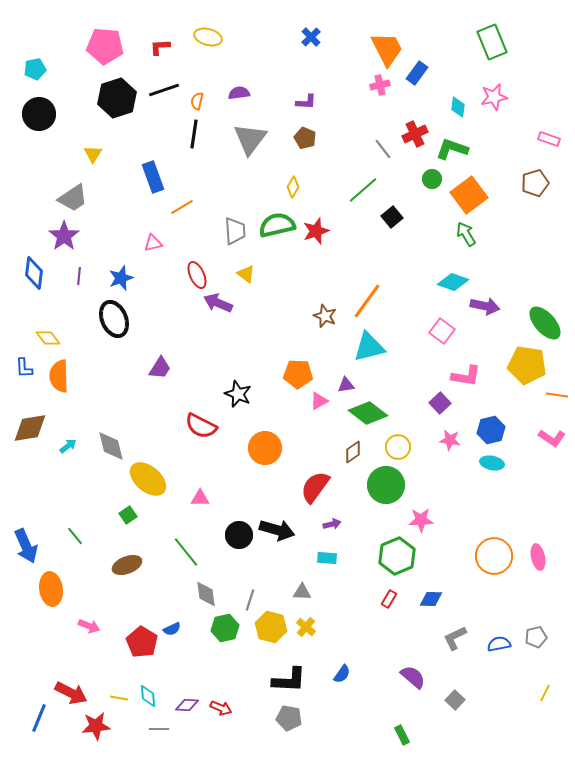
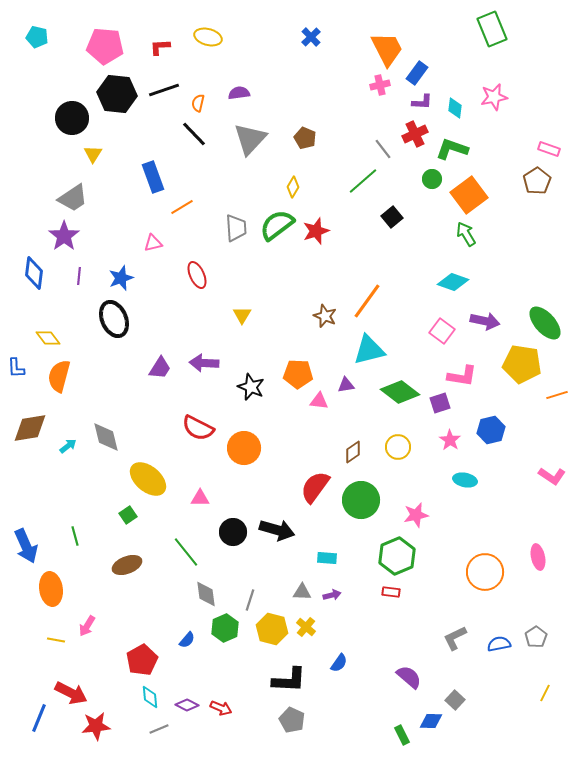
green rectangle at (492, 42): moved 13 px up
cyan pentagon at (35, 69): moved 2 px right, 32 px up; rotated 25 degrees clockwise
black hexagon at (117, 98): moved 4 px up; rotated 24 degrees clockwise
orange semicircle at (197, 101): moved 1 px right, 2 px down
purple L-shape at (306, 102): moved 116 px right
cyan diamond at (458, 107): moved 3 px left, 1 px down
black circle at (39, 114): moved 33 px right, 4 px down
black line at (194, 134): rotated 52 degrees counterclockwise
gray triangle at (250, 139): rotated 6 degrees clockwise
pink rectangle at (549, 139): moved 10 px down
brown pentagon at (535, 183): moved 2 px right, 2 px up; rotated 16 degrees counterclockwise
green line at (363, 190): moved 9 px up
green semicircle at (277, 225): rotated 24 degrees counterclockwise
gray trapezoid at (235, 231): moved 1 px right, 3 px up
yellow triangle at (246, 274): moved 4 px left, 41 px down; rotated 24 degrees clockwise
purple arrow at (218, 303): moved 14 px left, 60 px down; rotated 20 degrees counterclockwise
purple arrow at (485, 306): moved 15 px down
cyan triangle at (369, 347): moved 3 px down
yellow pentagon at (527, 365): moved 5 px left, 1 px up
blue L-shape at (24, 368): moved 8 px left
orange semicircle at (59, 376): rotated 16 degrees clockwise
pink L-shape at (466, 376): moved 4 px left
black star at (238, 394): moved 13 px right, 7 px up
orange line at (557, 395): rotated 25 degrees counterclockwise
pink triangle at (319, 401): rotated 36 degrees clockwise
purple square at (440, 403): rotated 25 degrees clockwise
green diamond at (368, 413): moved 32 px right, 21 px up
red semicircle at (201, 426): moved 3 px left, 2 px down
pink L-shape at (552, 438): moved 38 px down
pink star at (450, 440): rotated 25 degrees clockwise
gray diamond at (111, 446): moved 5 px left, 9 px up
orange circle at (265, 448): moved 21 px left
cyan ellipse at (492, 463): moved 27 px left, 17 px down
green circle at (386, 485): moved 25 px left, 15 px down
pink star at (421, 520): moved 5 px left, 5 px up; rotated 10 degrees counterclockwise
purple arrow at (332, 524): moved 71 px down
black circle at (239, 535): moved 6 px left, 3 px up
green line at (75, 536): rotated 24 degrees clockwise
orange circle at (494, 556): moved 9 px left, 16 px down
red rectangle at (389, 599): moved 2 px right, 7 px up; rotated 66 degrees clockwise
blue diamond at (431, 599): moved 122 px down
pink arrow at (89, 626): moved 2 px left; rotated 100 degrees clockwise
yellow hexagon at (271, 627): moved 1 px right, 2 px down
green hexagon at (225, 628): rotated 12 degrees counterclockwise
blue semicircle at (172, 629): moved 15 px right, 11 px down; rotated 24 degrees counterclockwise
gray pentagon at (536, 637): rotated 20 degrees counterclockwise
red pentagon at (142, 642): moved 18 px down; rotated 12 degrees clockwise
blue semicircle at (342, 674): moved 3 px left, 11 px up
purple semicircle at (413, 677): moved 4 px left
cyan diamond at (148, 696): moved 2 px right, 1 px down
yellow line at (119, 698): moved 63 px left, 58 px up
purple diamond at (187, 705): rotated 25 degrees clockwise
gray pentagon at (289, 718): moved 3 px right, 2 px down; rotated 15 degrees clockwise
gray line at (159, 729): rotated 24 degrees counterclockwise
